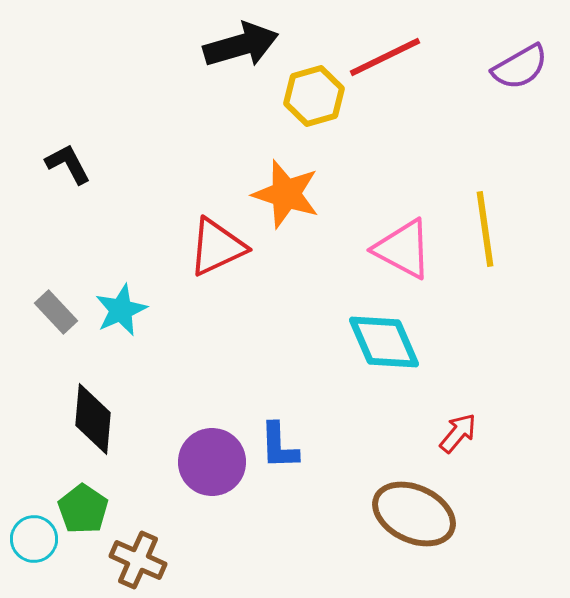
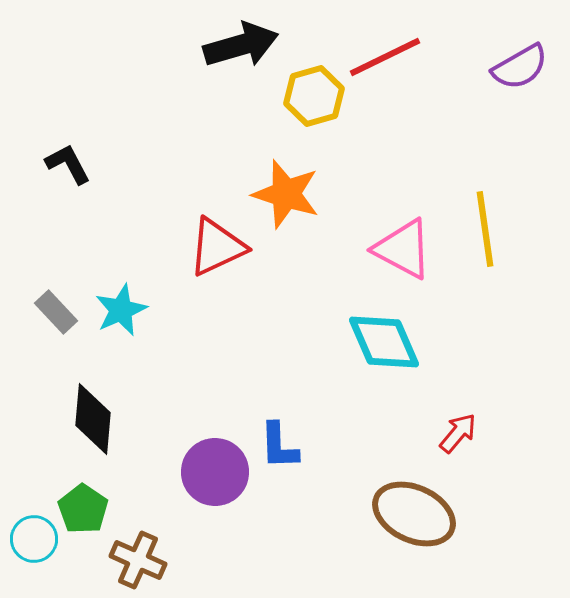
purple circle: moved 3 px right, 10 px down
